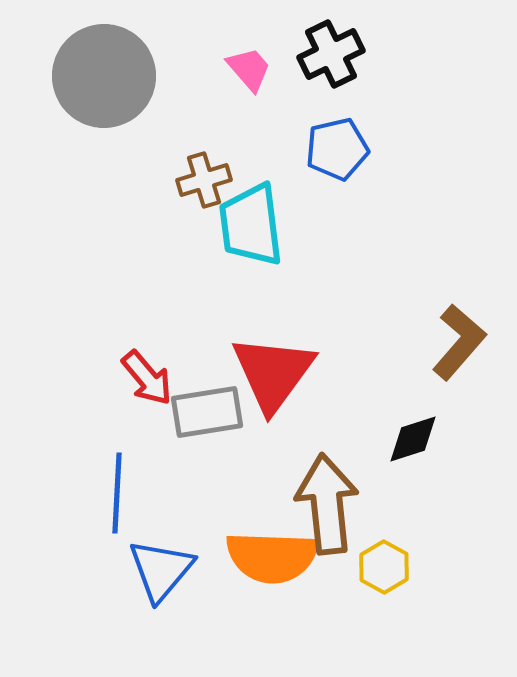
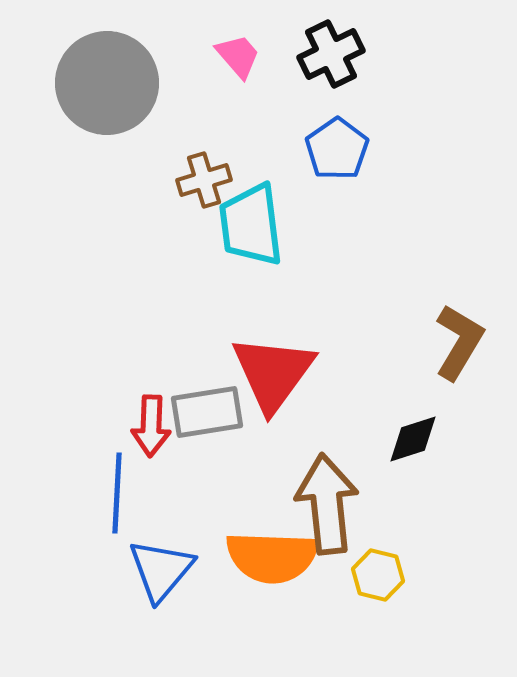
pink trapezoid: moved 11 px left, 13 px up
gray circle: moved 3 px right, 7 px down
blue pentagon: rotated 22 degrees counterclockwise
brown L-shape: rotated 10 degrees counterclockwise
red arrow: moved 4 px right, 48 px down; rotated 42 degrees clockwise
yellow hexagon: moved 6 px left, 8 px down; rotated 15 degrees counterclockwise
